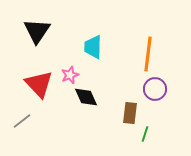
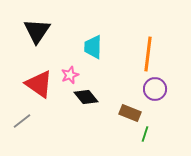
red triangle: rotated 12 degrees counterclockwise
black diamond: rotated 15 degrees counterclockwise
brown rectangle: rotated 75 degrees counterclockwise
